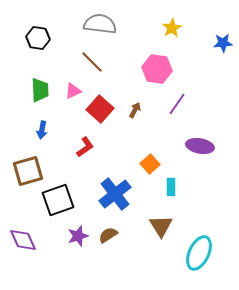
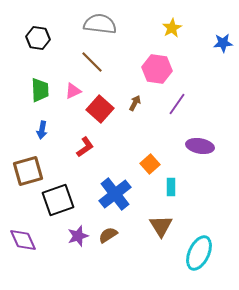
brown arrow: moved 7 px up
